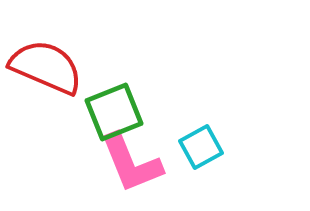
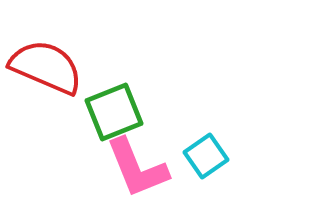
cyan square: moved 5 px right, 9 px down; rotated 6 degrees counterclockwise
pink L-shape: moved 6 px right, 5 px down
